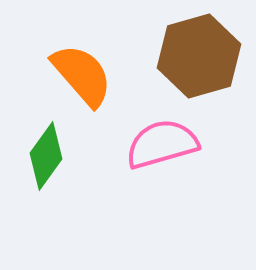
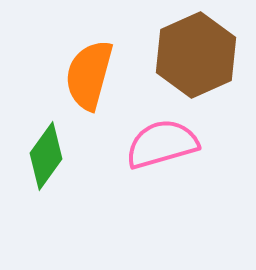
brown hexagon: moved 3 px left, 1 px up; rotated 8 degrees counterclockwise
orange semicircle: moved 7 px right; rotated 124 degrees counterclockwise
